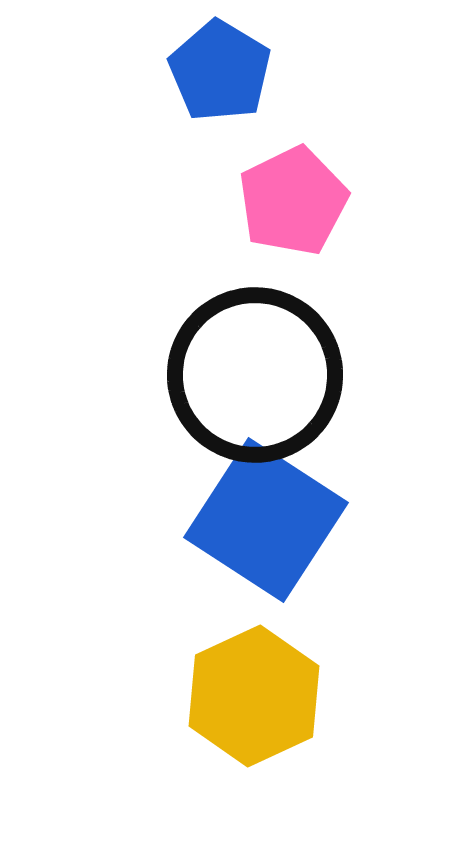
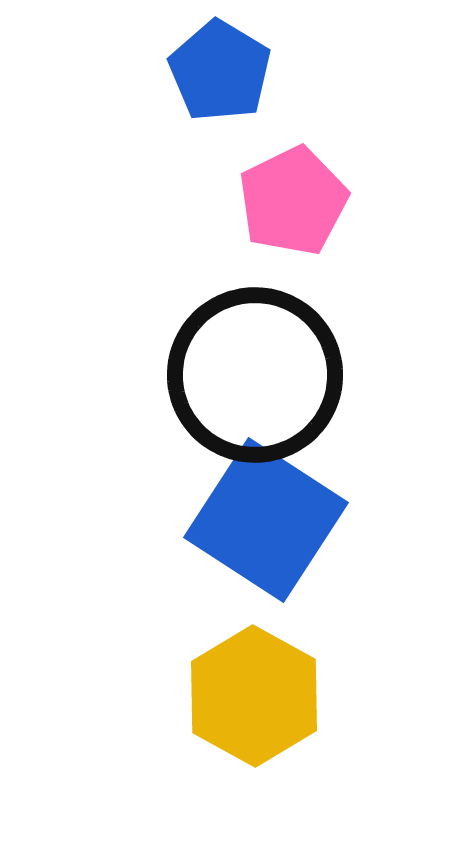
yellow hexagon: rotated 6 degrees counterclockwise
